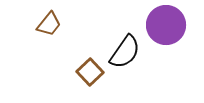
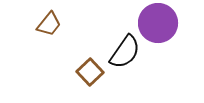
purple circle: moved 8 px left, 2 px up
